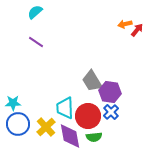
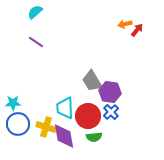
yellow cross: rotated 30 degrees counterclockwise
purple diamond: moved 6 px left
